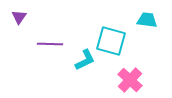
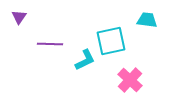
cyan square: rotated 28 degrees counterclockwise
